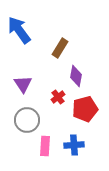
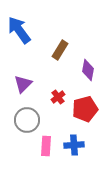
brown rectangle: moved 2 px down
purple diamond: moved 12 px right, 6 px up
purple triangle: rotated 18 degrees clockwise
pink rectangle: moved 1 px right
